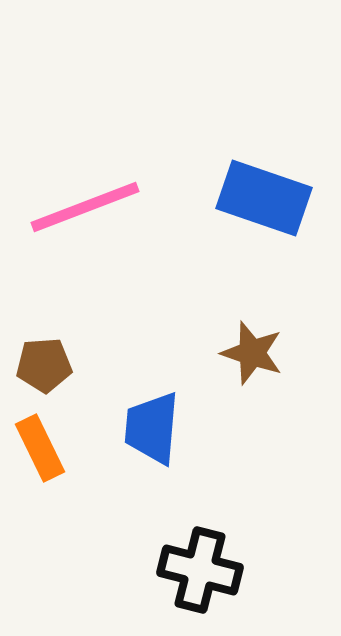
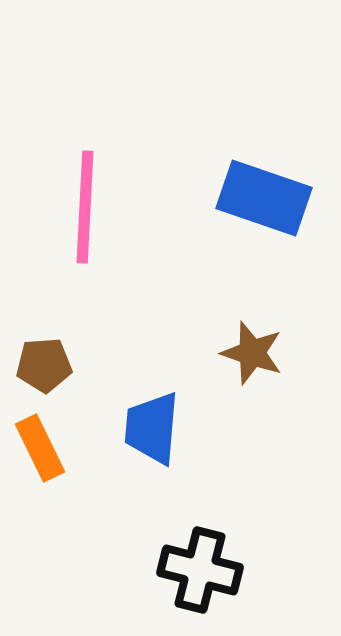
pink line: rotated 66 degrees counterclockwise
